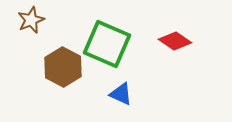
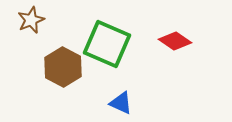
blue triangle: moved 9 px down
